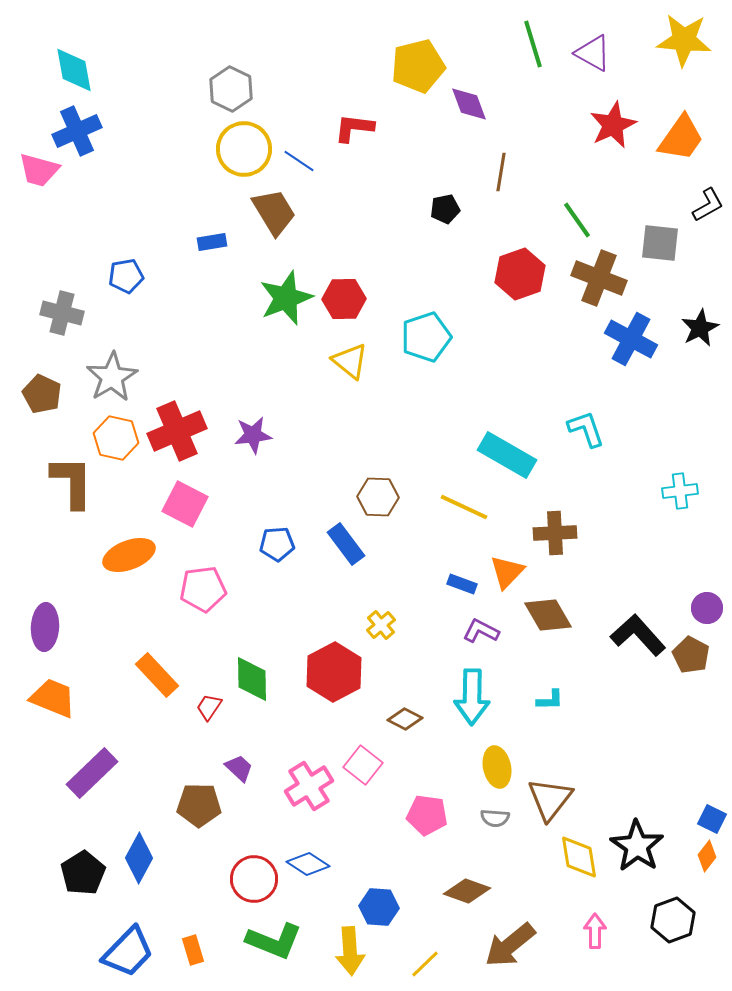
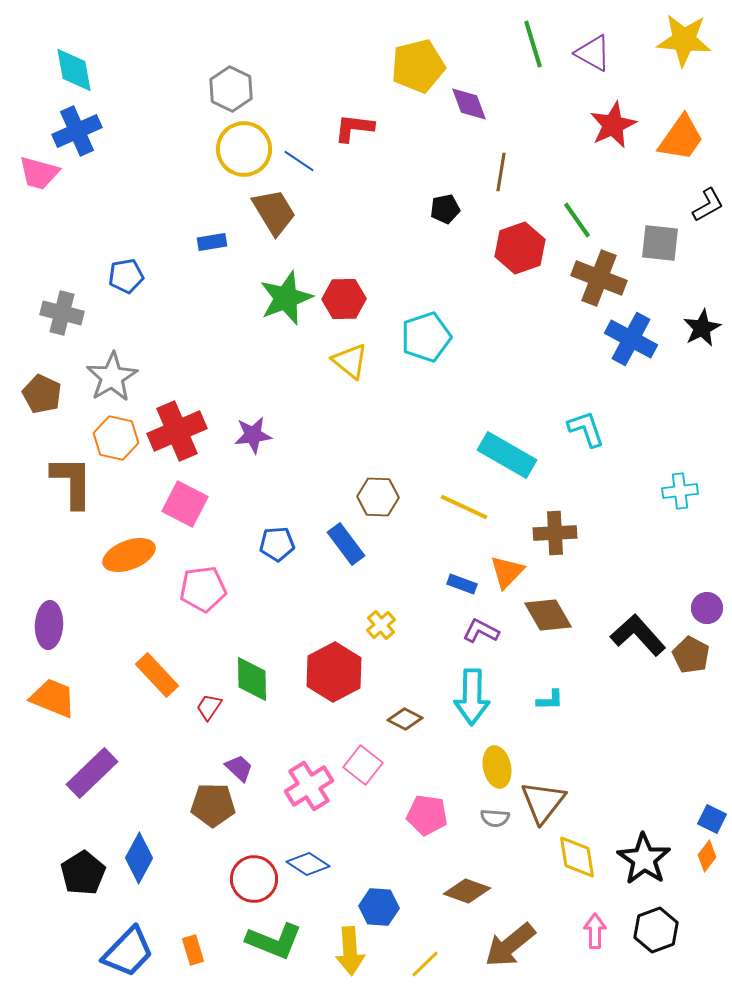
pink trapezoid at (39, 170): moved 3 px down
red hexagon at (520, 274): moved 26 px up
black star at (700, 328): moved 2 px right
purple ellipse at (45, 627): moved 4 px right, 2 px up
brown triangle at (550, 799): moved 7 px left, 3 px down
brown pentagon at (199, 805): moved 14 px right
black star at (637, 846): moved 7 px right, 13 px down
yellow diamond at (579, 857): moved 2 px left
black hexagon at (673, 920): moved 17 px left, 10 px down
